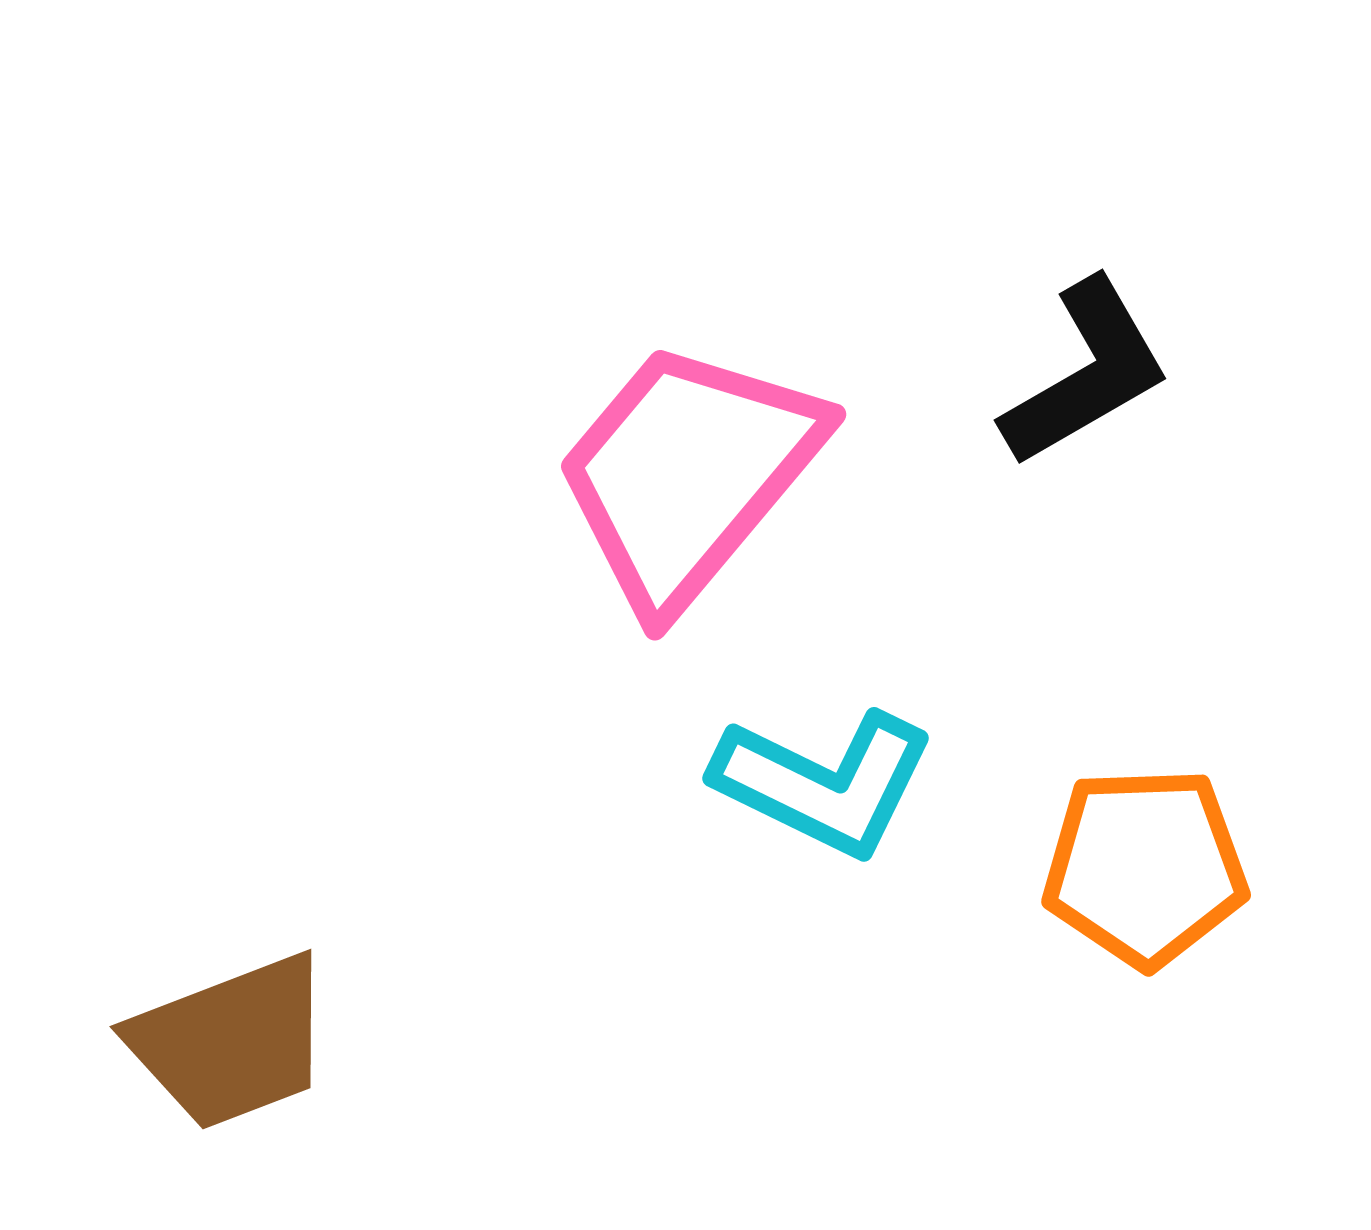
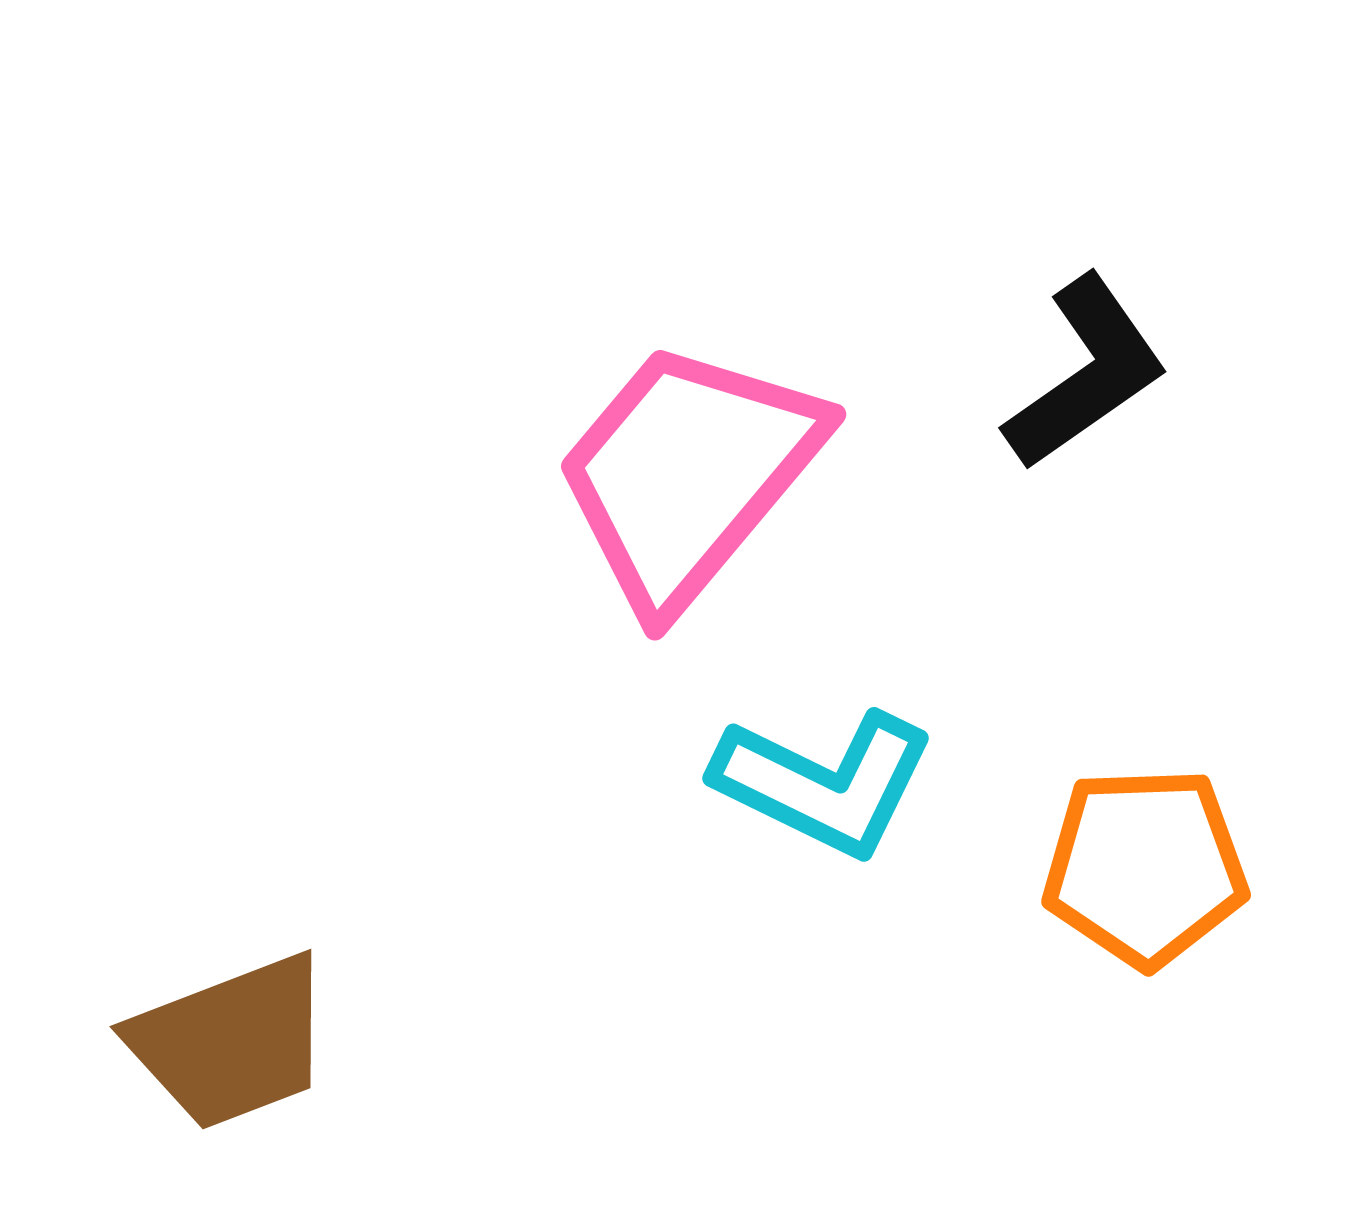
black L-shape: rotated 5 degrees counterclockwise
